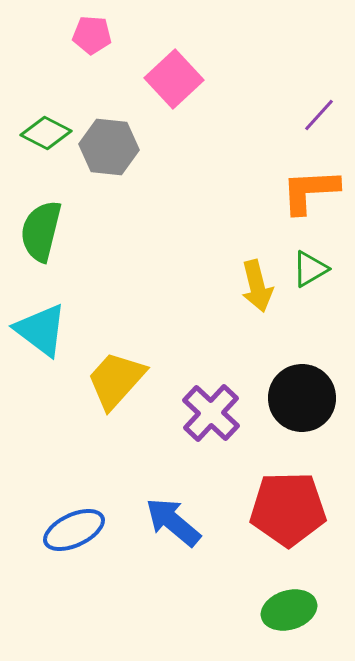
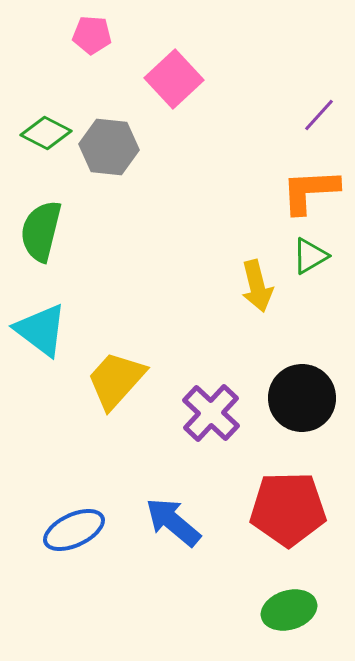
green triangle: moved 13 px up
